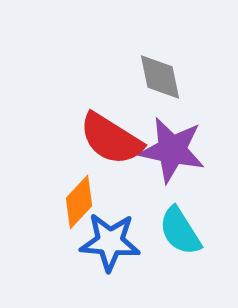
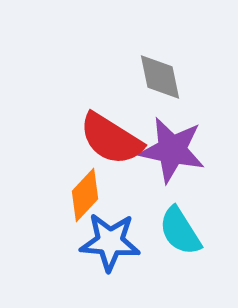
orange diamond: moved 6 px right, 7 px up
